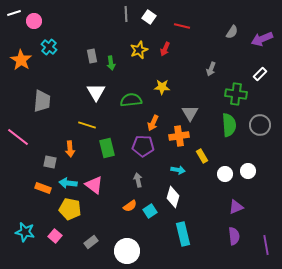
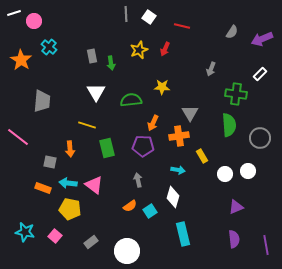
gray circle at (260, 125): moved 13 px down
purple semicircle at (234, 236): moved 3 px down
